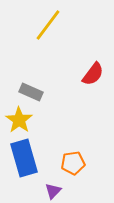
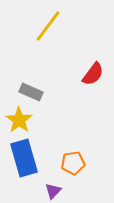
yellow line: moved 1 px down
